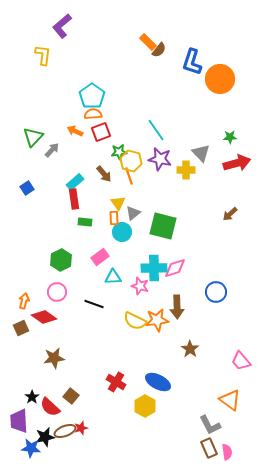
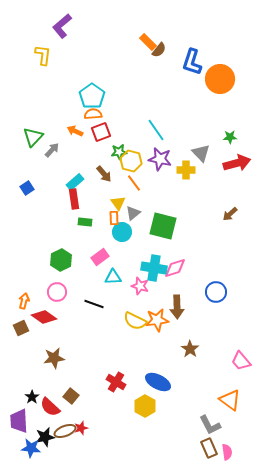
orange line at (129, 176): moved 5 px right, 7 px down; rotated 18 degrees counterclockwise
cyan cross at (154, 268): rotated 10 degrees clockwise
